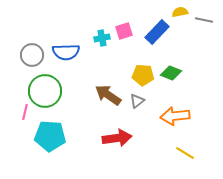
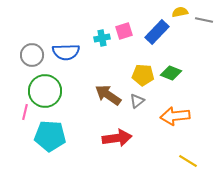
yellow line: moved 3 px right, 8 px down
